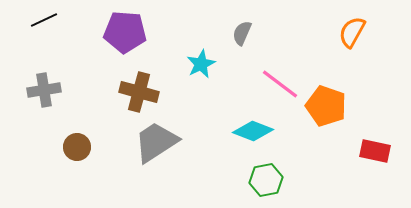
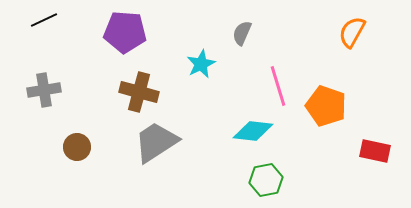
pink line: moved 2 px left, 2 px down; rotated 36 degrees clockwise
cyan diamond: rotated 15 degrees counterclockwise
